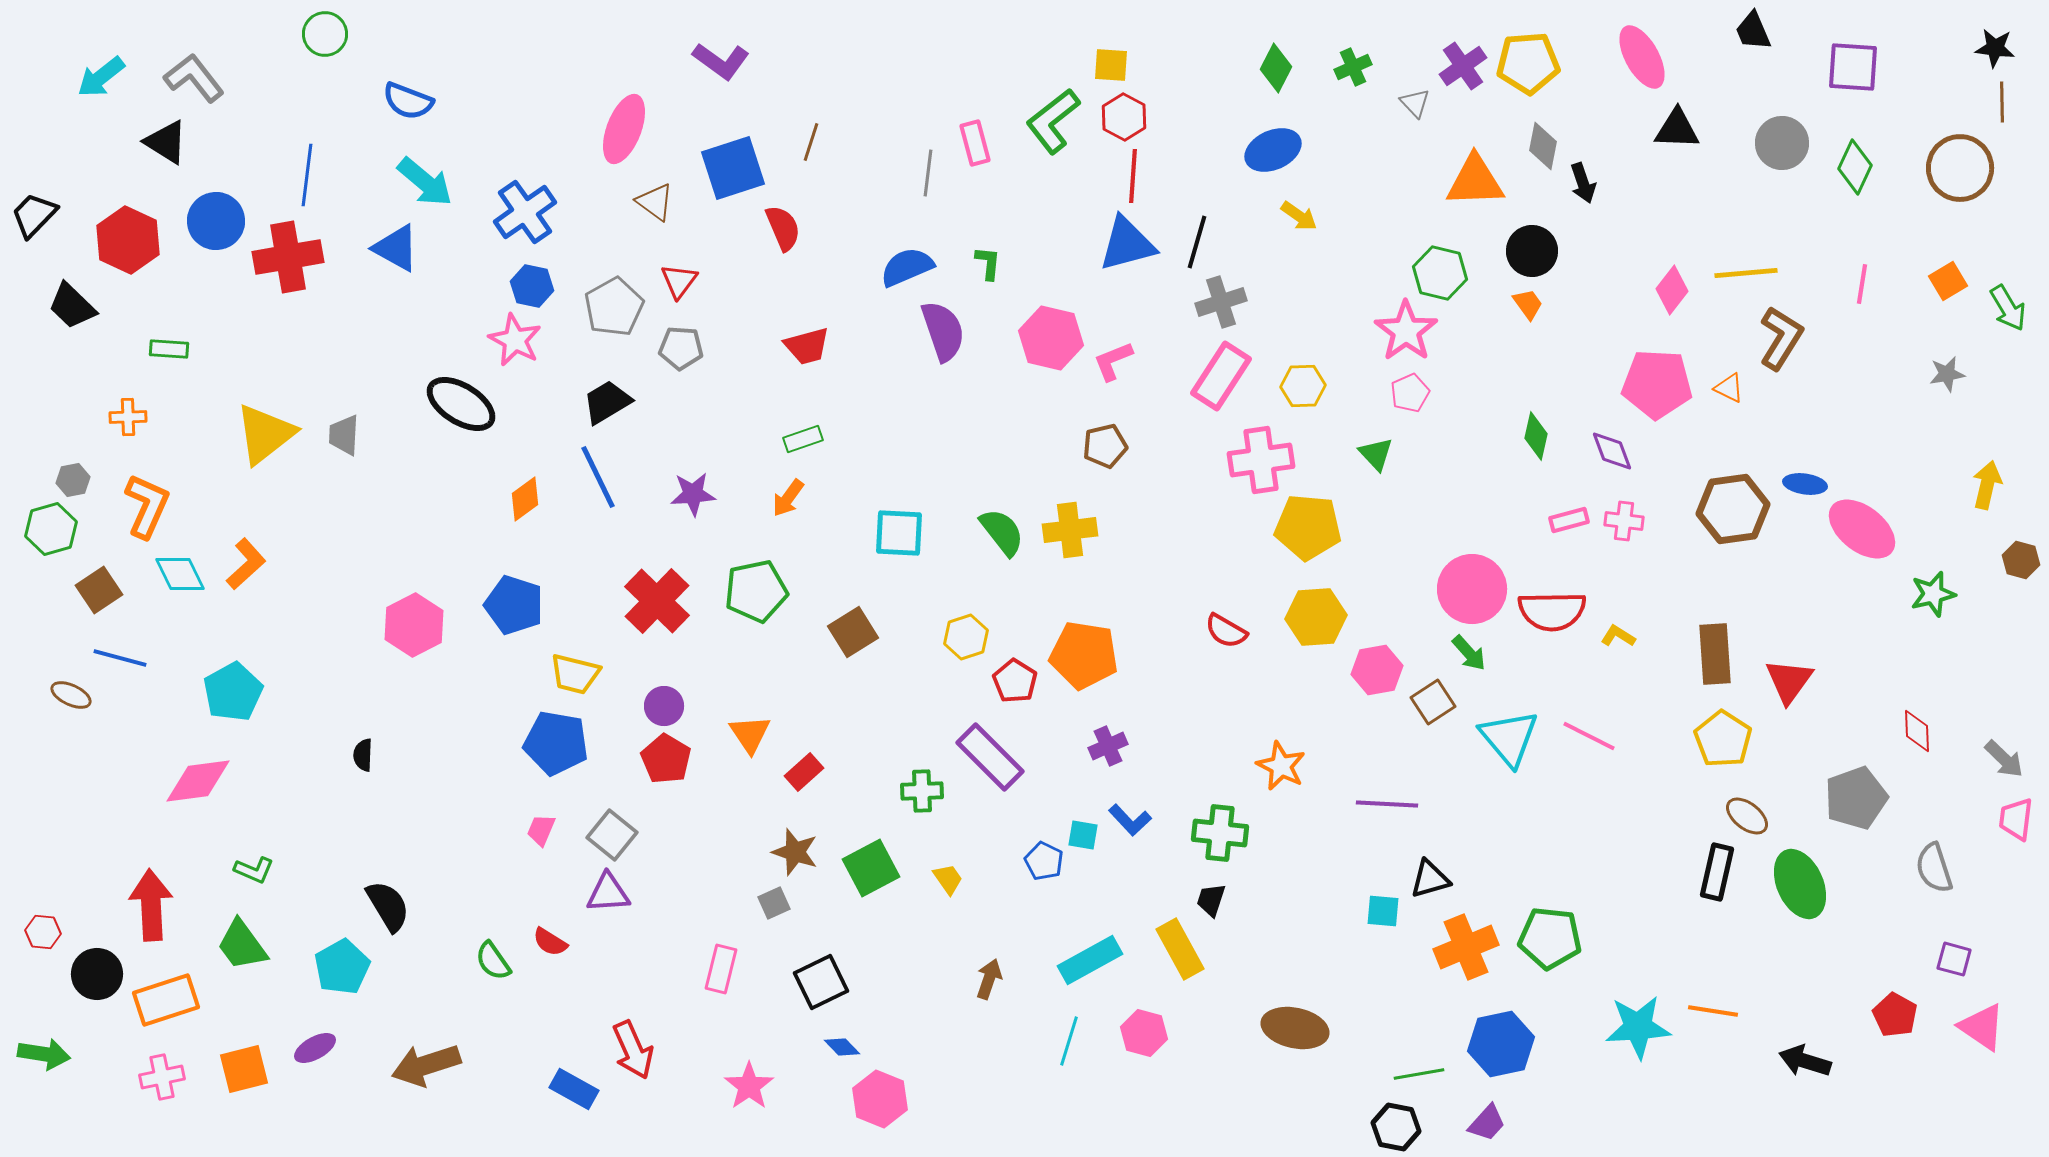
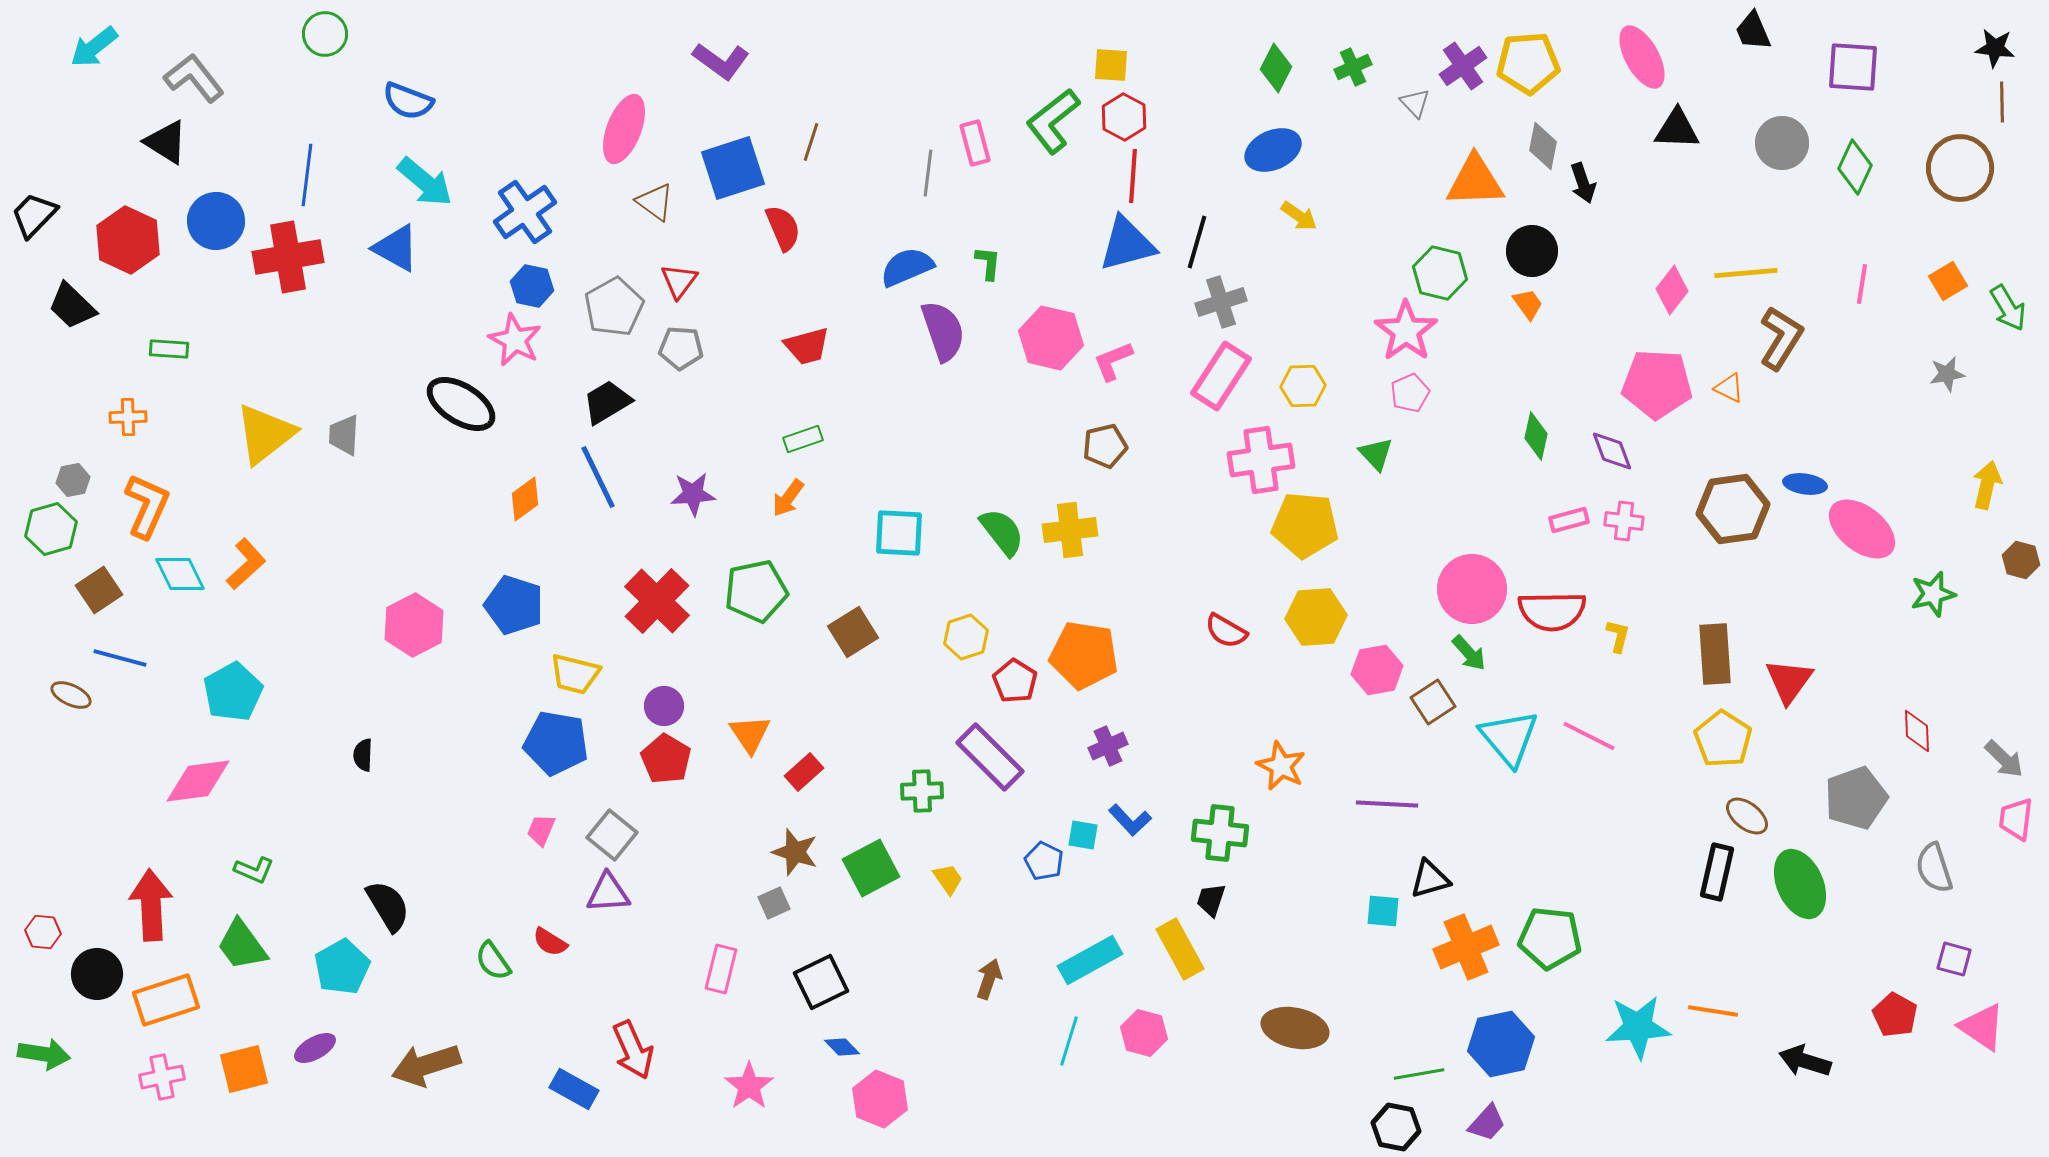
cyan arrow at (101, 77): moved 7 px left, 30 px up
yellow pentagon at (1308, 527): moved 3 px left, 2 px up
yellow L-shape at (1618, 636): rotated 72 degrees clockwise
